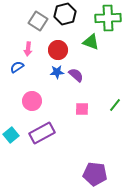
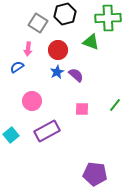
gray square: moved 2 px down
blue star: rotated 24 degrees counterclockwise
purple rectangle: moved 5 px right, 2 px up
